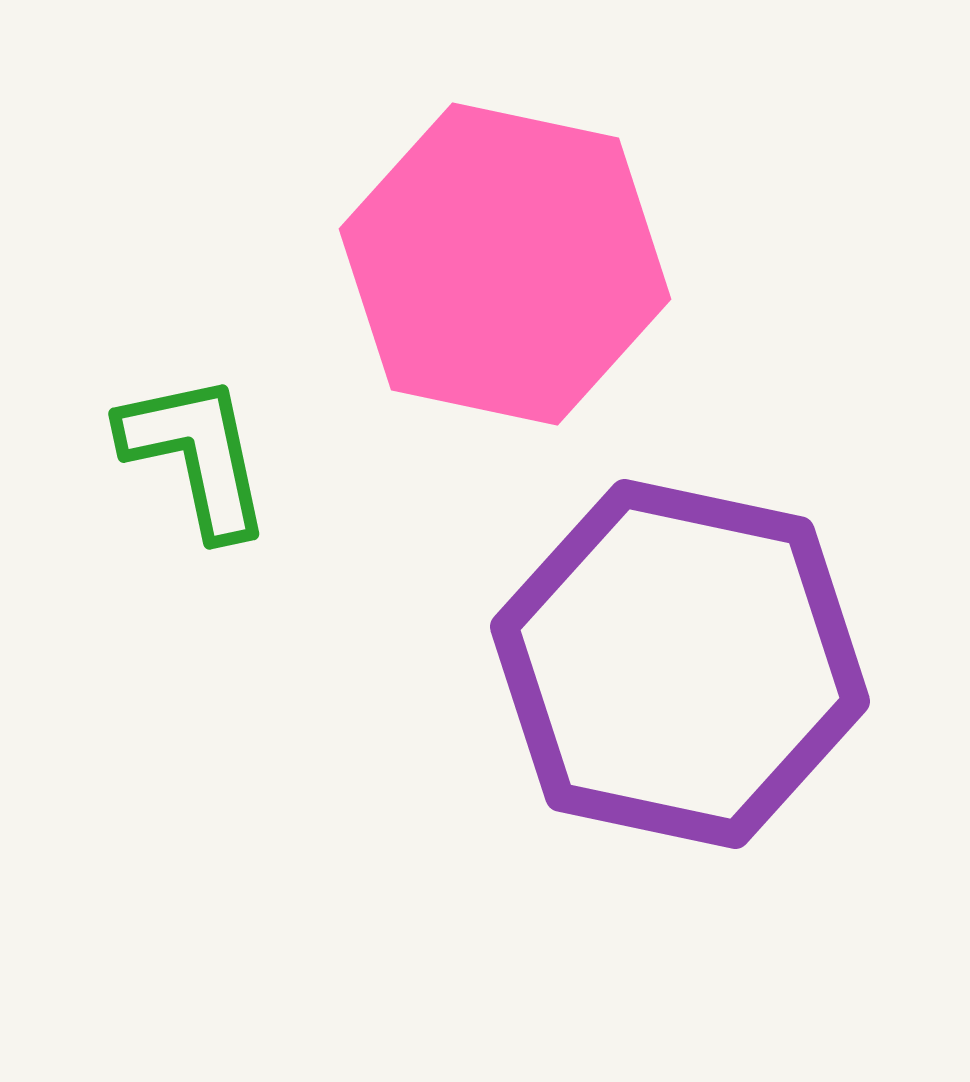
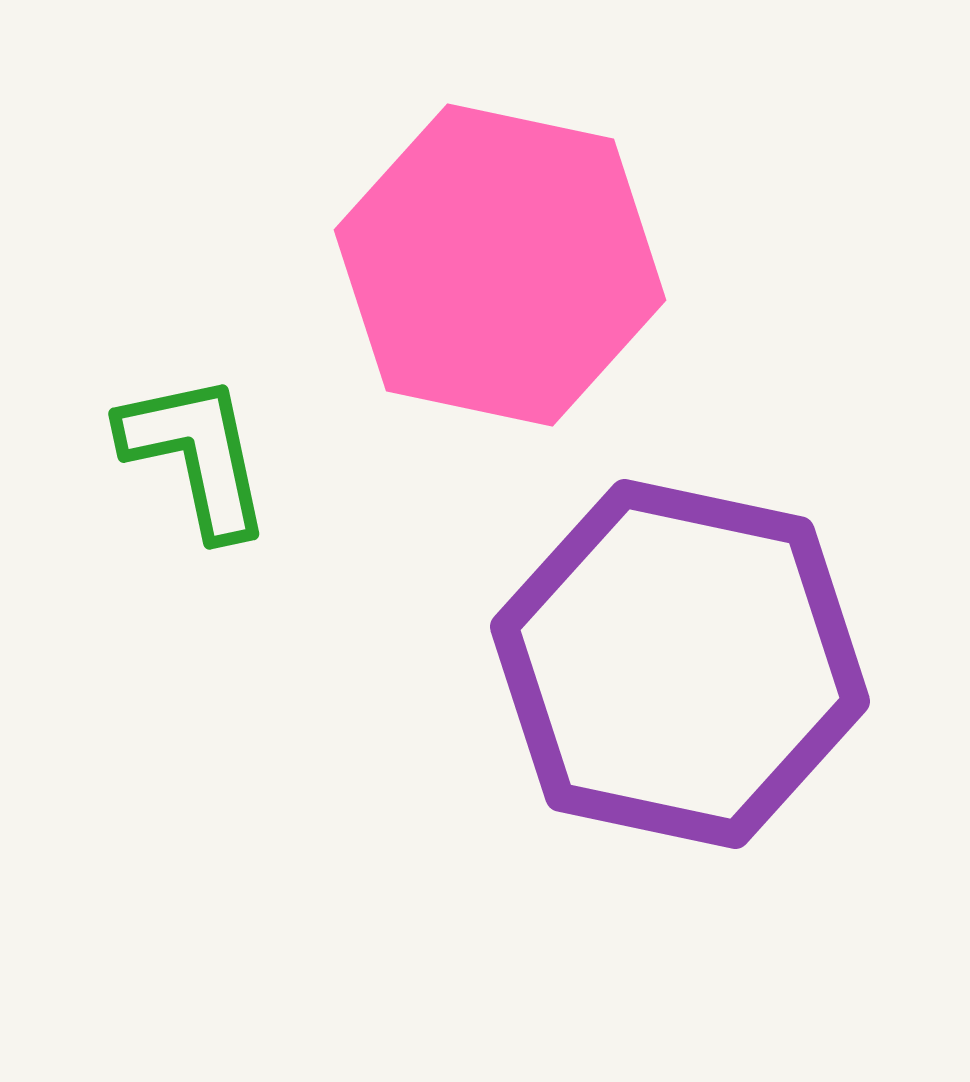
pink hexagon: moved 5 px left, 1 px down
